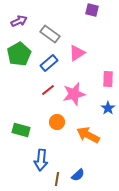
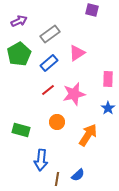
gray rectangle: rotated 72 degrees counterclockwise
orange arrow: rotated 95 degrees clockwise
